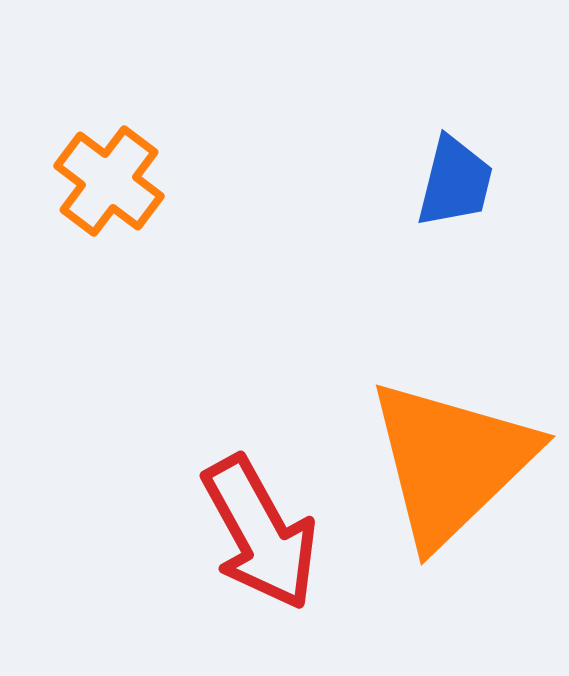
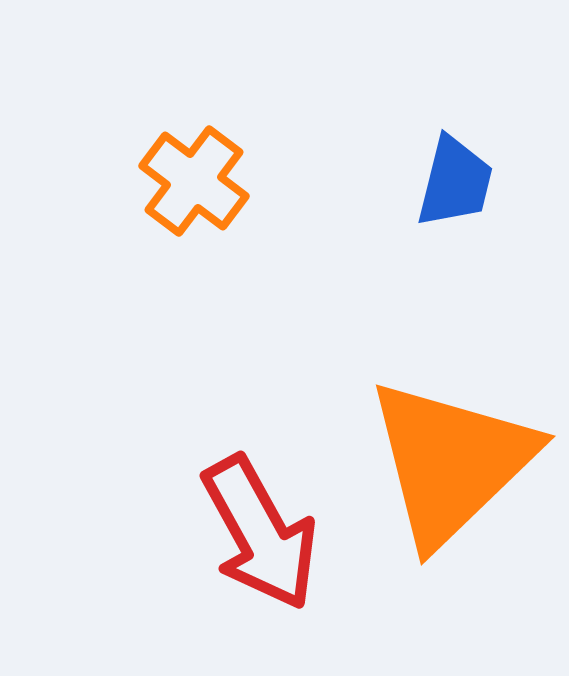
orange cross: moved 85 px right
